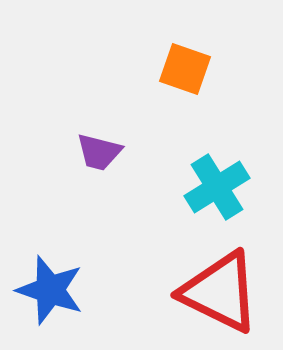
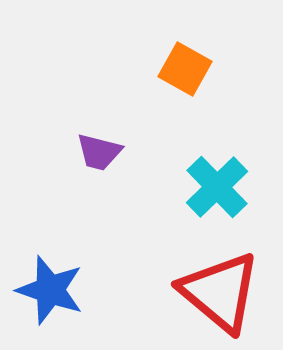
orange square: rotated 10 degrees clockwise
cyan cross: rotated 12 degrees counterclockwise
red triangle: rotated 14 degrees clockwise
